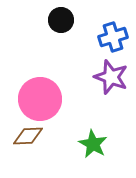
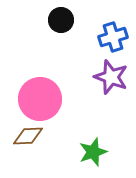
green star: moved 8 px down; rotated 24 degrees clockwise
